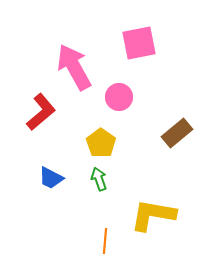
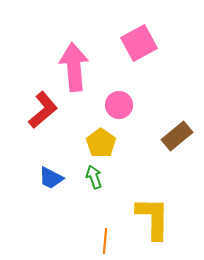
pink square: rotated 18 degrees counterclockwise
pink arrow: rotated 24 degrees clockwise
pink circle: moved 8 px down
red L-shape: moved 2 px right, 2 px up
brown rectangle: moved 3 px down
green arrow: moved 5 px left, 2 px up
yellow L-shape: moved 3 px down; rotated 81 degrees clockwise
